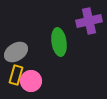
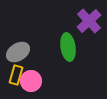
purple cross: rotated 30 degrees counterclockwise
green ellipse: moved 9 px right, 5 px down
gray ellipse: moved 2 px right
